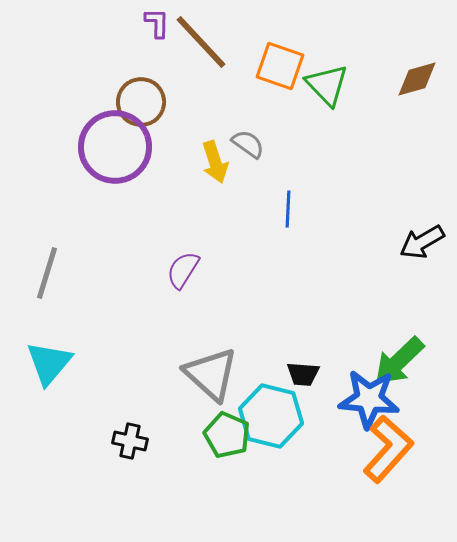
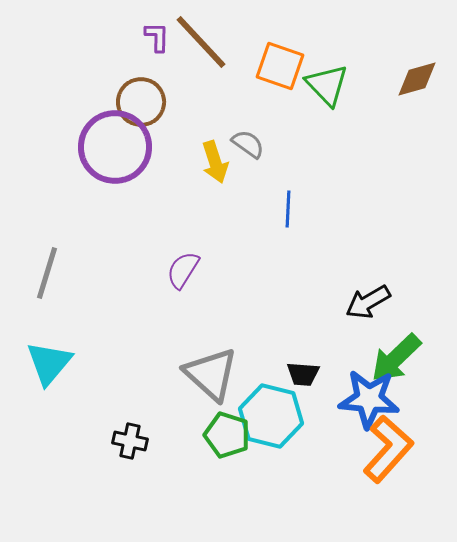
purple L-shape: moved 14 px down
black arrow: moved 54 px left, 60 px down
green arrow: moved 3 px left, 3 px up
green pentagon: rotated 6 degrees counterclockwise
